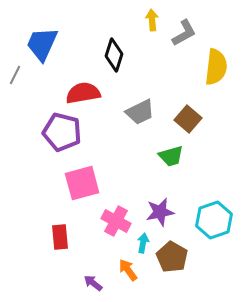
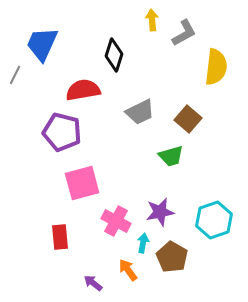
red semicircle: moved 3 px up
